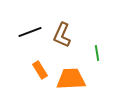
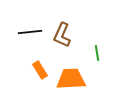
black line: rotated 15 degrees clockwise
